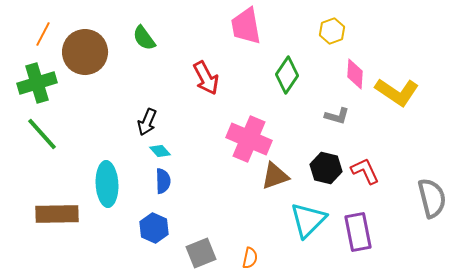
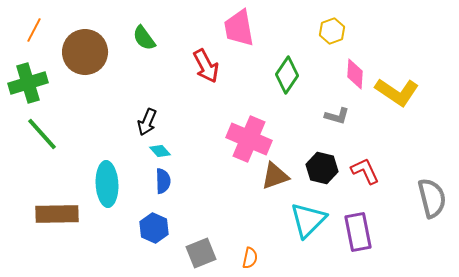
pink trapezoid: moved 7 px left, 2 px down
orange line: moved 9 px left, 4 px up
red arrow: moved 12 px up
green cross: moved 9 px left
black hexagon: moved 4 px left
